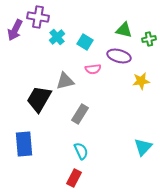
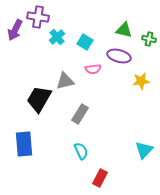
green cross: rotated 24 degrees clockwise
cyan triangle: moved 1 px right, 3 px down
red rectangle: moved 26 px right
